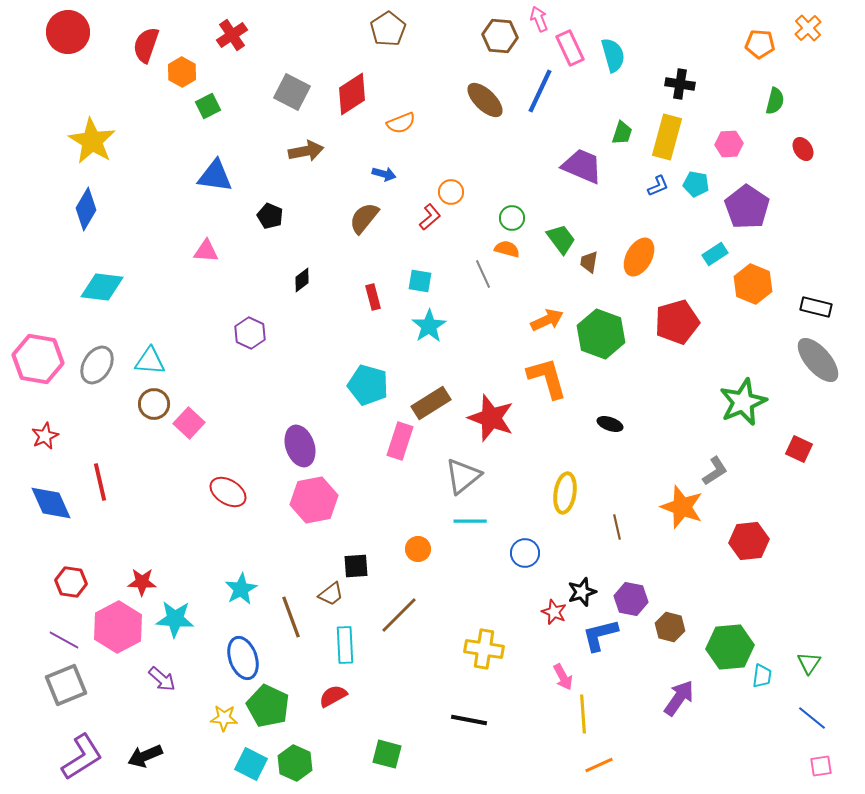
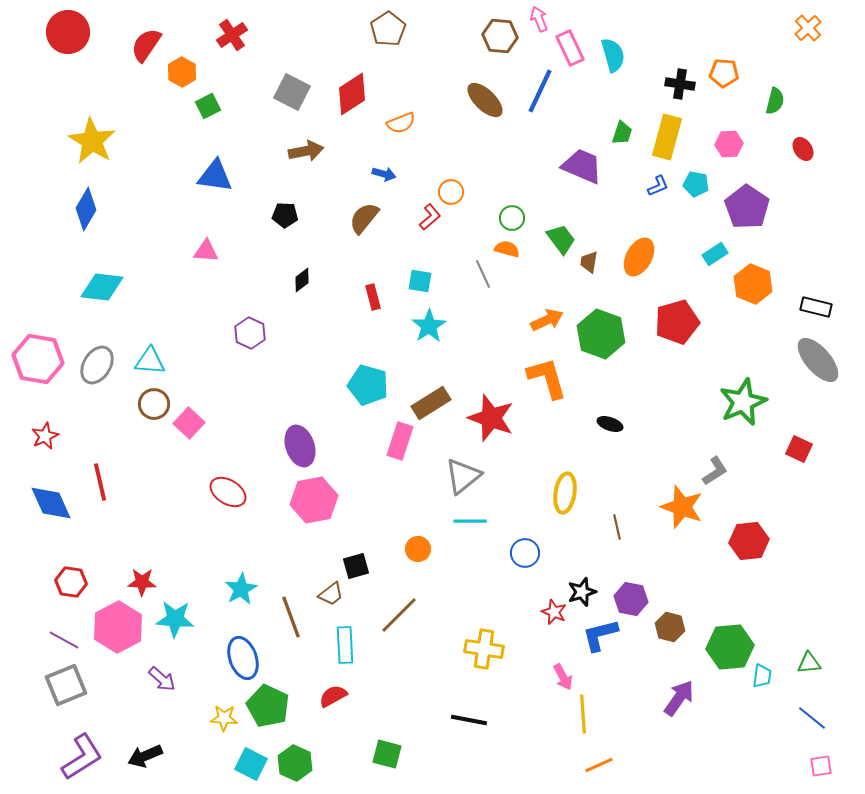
orange pentagon at (760, 44): moved 36 px left, 29 px down
red semicircle at (146, 45): rotated 15 degrees clockwise
black pentagon at (270, 216): moved 15 px right, 1 px up; rotated 20 degrees counterclockwise
black square at (356, 566): rotated 12 degrees counterclockwise
green triangle at (809, 663): rotated 50 degrees clockwise
